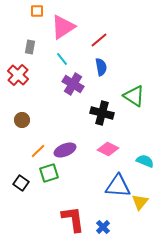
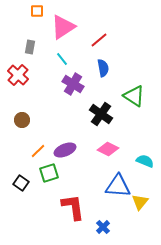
blue semicircle: moved 2 px right, 1 px down
black cross: moved 1 px left, 1 px down; rotated 20 degrees clockwise
red L-shape: moved 12 px up
